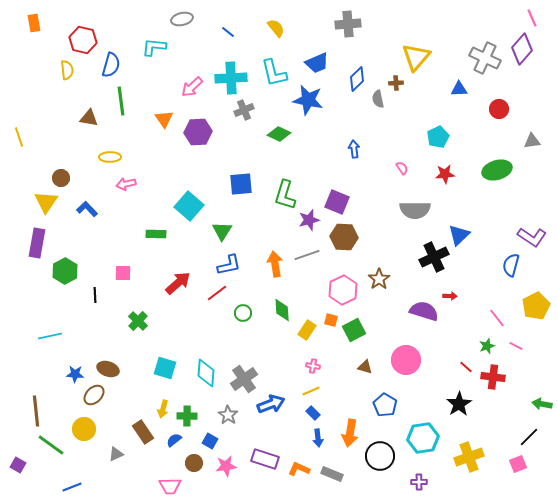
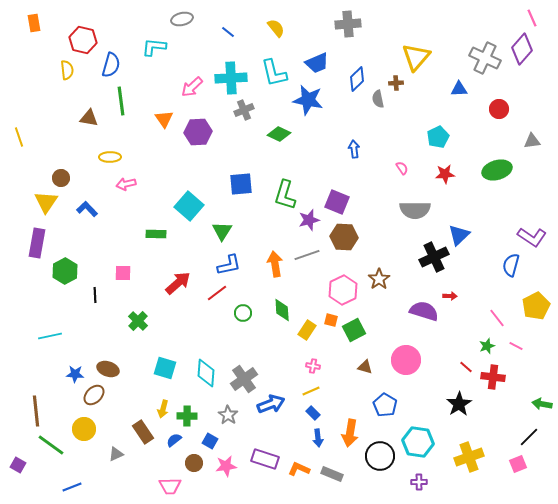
cyan hexagon at (423, 438): moved 5 px left, 4 px down; rotated 16 degrees clockwise
